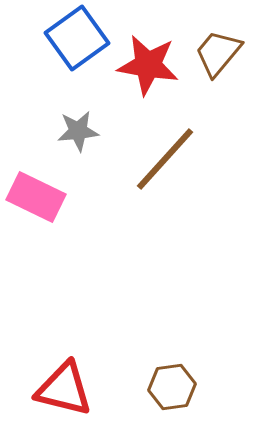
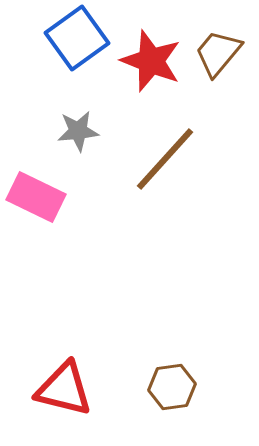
red star: moved 3 px right, 4 px up; rotated 12 degrees clockwise
